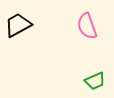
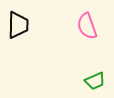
black trapezoid: rotated 120 degrees clockwise
